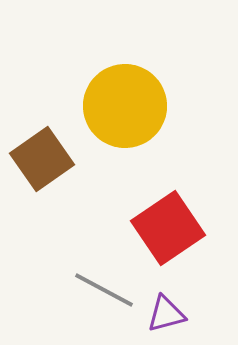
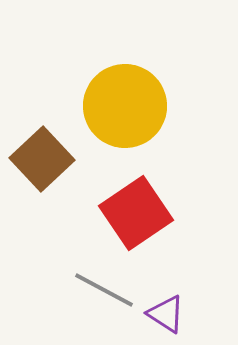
brown square: rotated 8 degrees counterclockwise
red square: moved 32 px left, 15 px up
purple triangle: rotated 48 degrees clockwise
